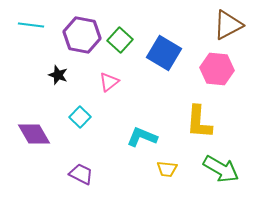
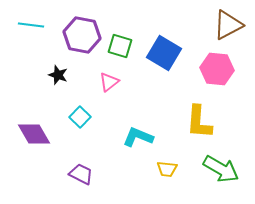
green square: moved 6 px down; rotated 25 degrees counterclockwise
cyan L-shape: moved 4 px left
